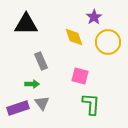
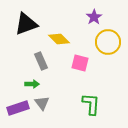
black triangle: rotated 20 degrees counterclockwise
yellow diamond: moved 15 px left, 2 px down; rotated 25 degrees counterclockwise
pink square: moved 13 px up
